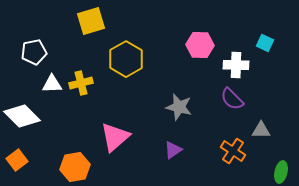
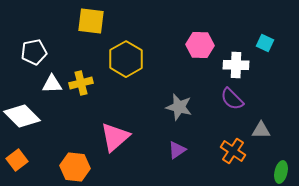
yellow square: rotated 24 degrees clockwise
purple triangle: moved 4 px right
orange hexagon: rotated 16 degrees clockwise
